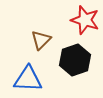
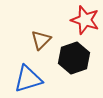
black hexagon: moved 1 px left, 2 px up
blue triangle: rotated 20 degrees counterclockwise
